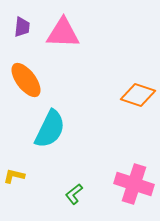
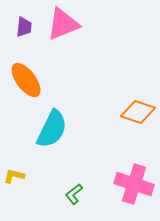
purple trapezoid: moved 2 px right
pink triangle: moved 9 px up; rotated 24 degrees counterclockwise
orange diamond: moved 17 px down
cyan semicircle: moved 2 px right
